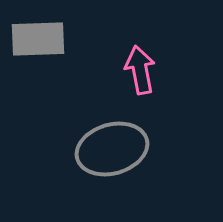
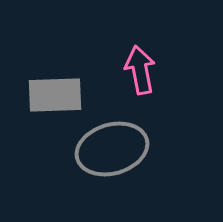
gray rectangle: moved 17 px right, 56 px down
